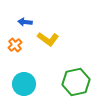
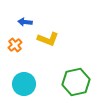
yellow L-shape: rotated 15 degrees counterclockwise
